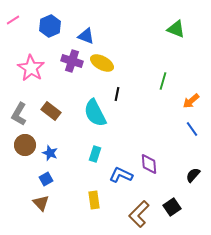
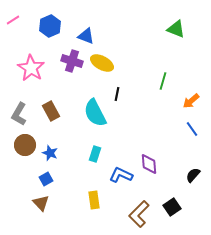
brown rectangle: rotated 24 degrees clockwise
